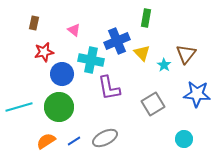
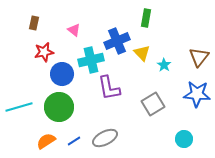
brown triangle: moved 13 px right, 3 px down
cyan cross: rotated 25 degrees counterclockwise
